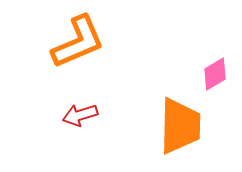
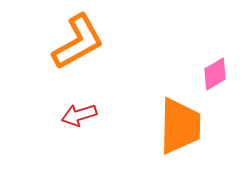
orange L-shape: rotated 6 degrees counterclockwise
red arrow: moved 1 px left
